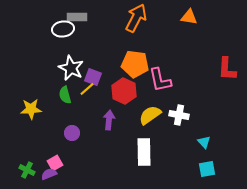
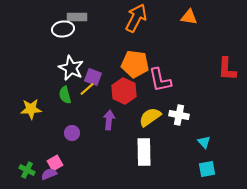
yellow semicircle: moved 2 px down
